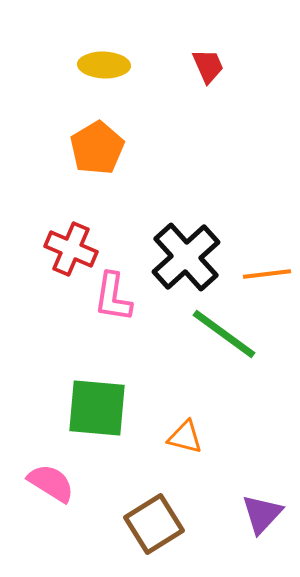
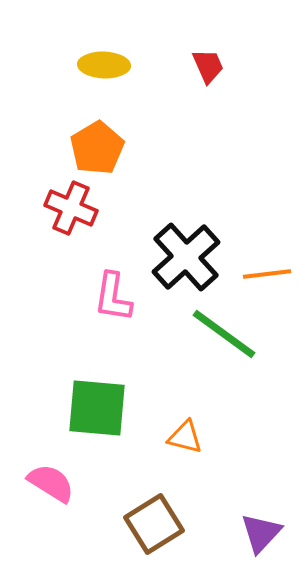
red cross: moved 41 px up
purple triangle: moved 1 px left, 19 px down
